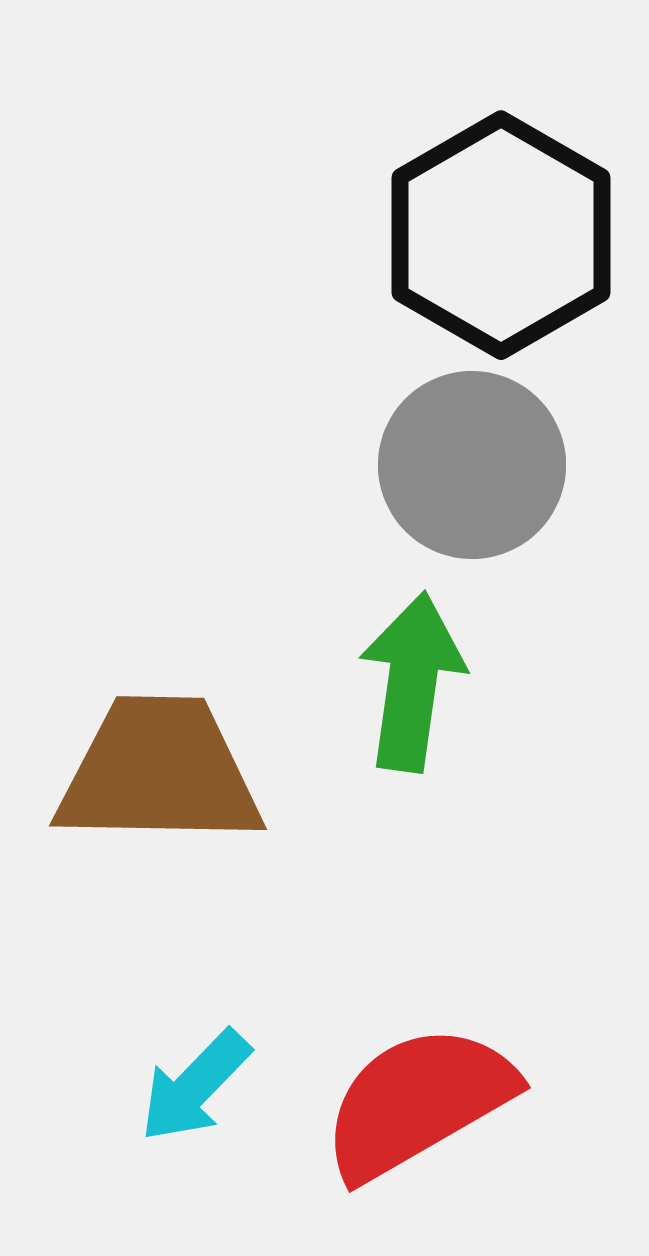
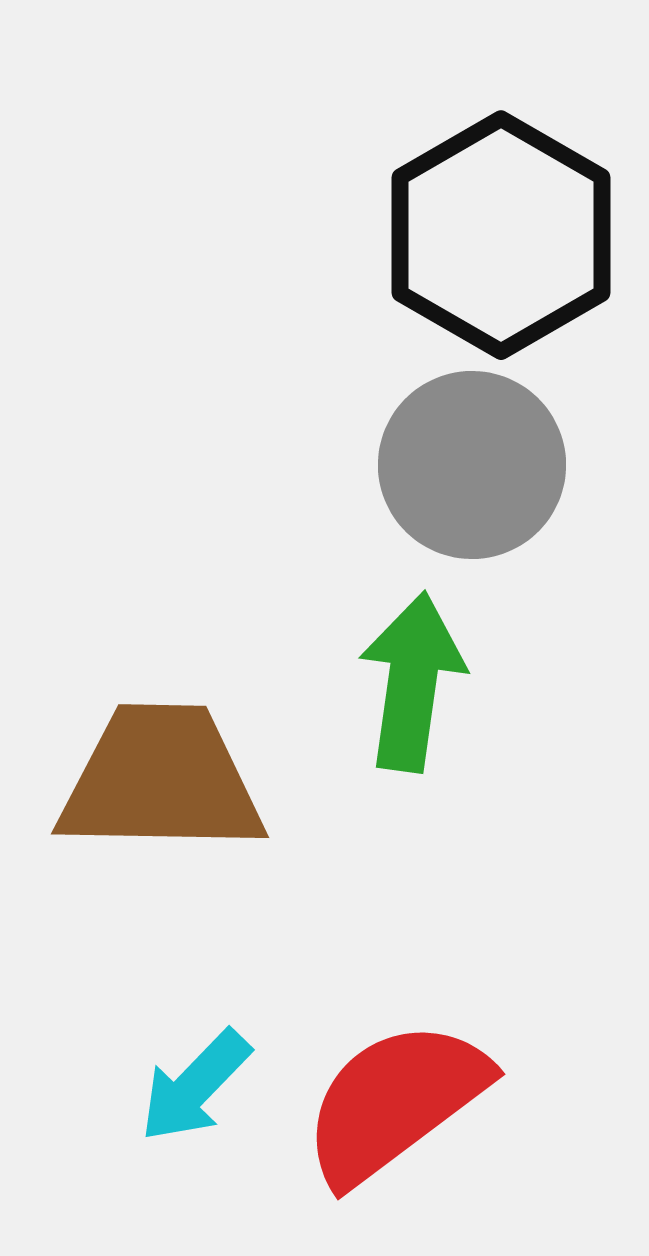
brown trapezoid: moved 2 px right, 8 px down
red semicircle: moved 23 px left; rotated 7 degrees counterclockwise
